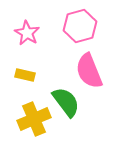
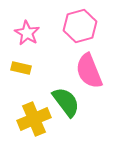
yellow rectangle: moved 4 px left, 7 px up
